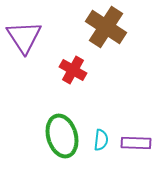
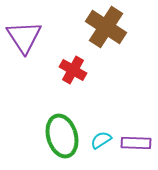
cyan semicircle: rotated 130 degrees counterclockwise
